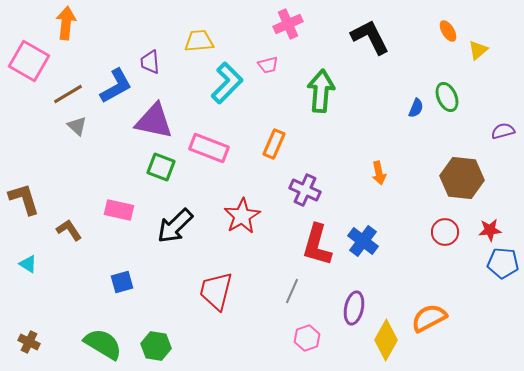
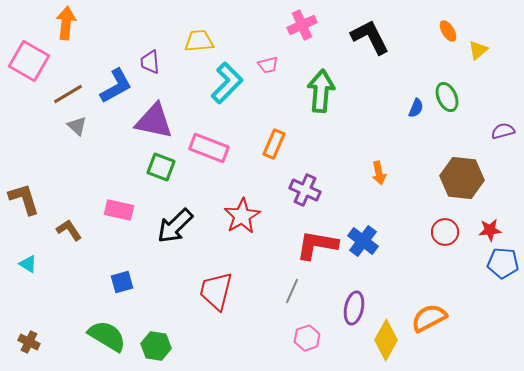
pink cross at (288, 24): moved 14 px right, 1 px down
red L-shape at (317, 245): rotated 84 degrees clockwise
green semicircle at (103, 344): moved 4 px right, 8 px up
